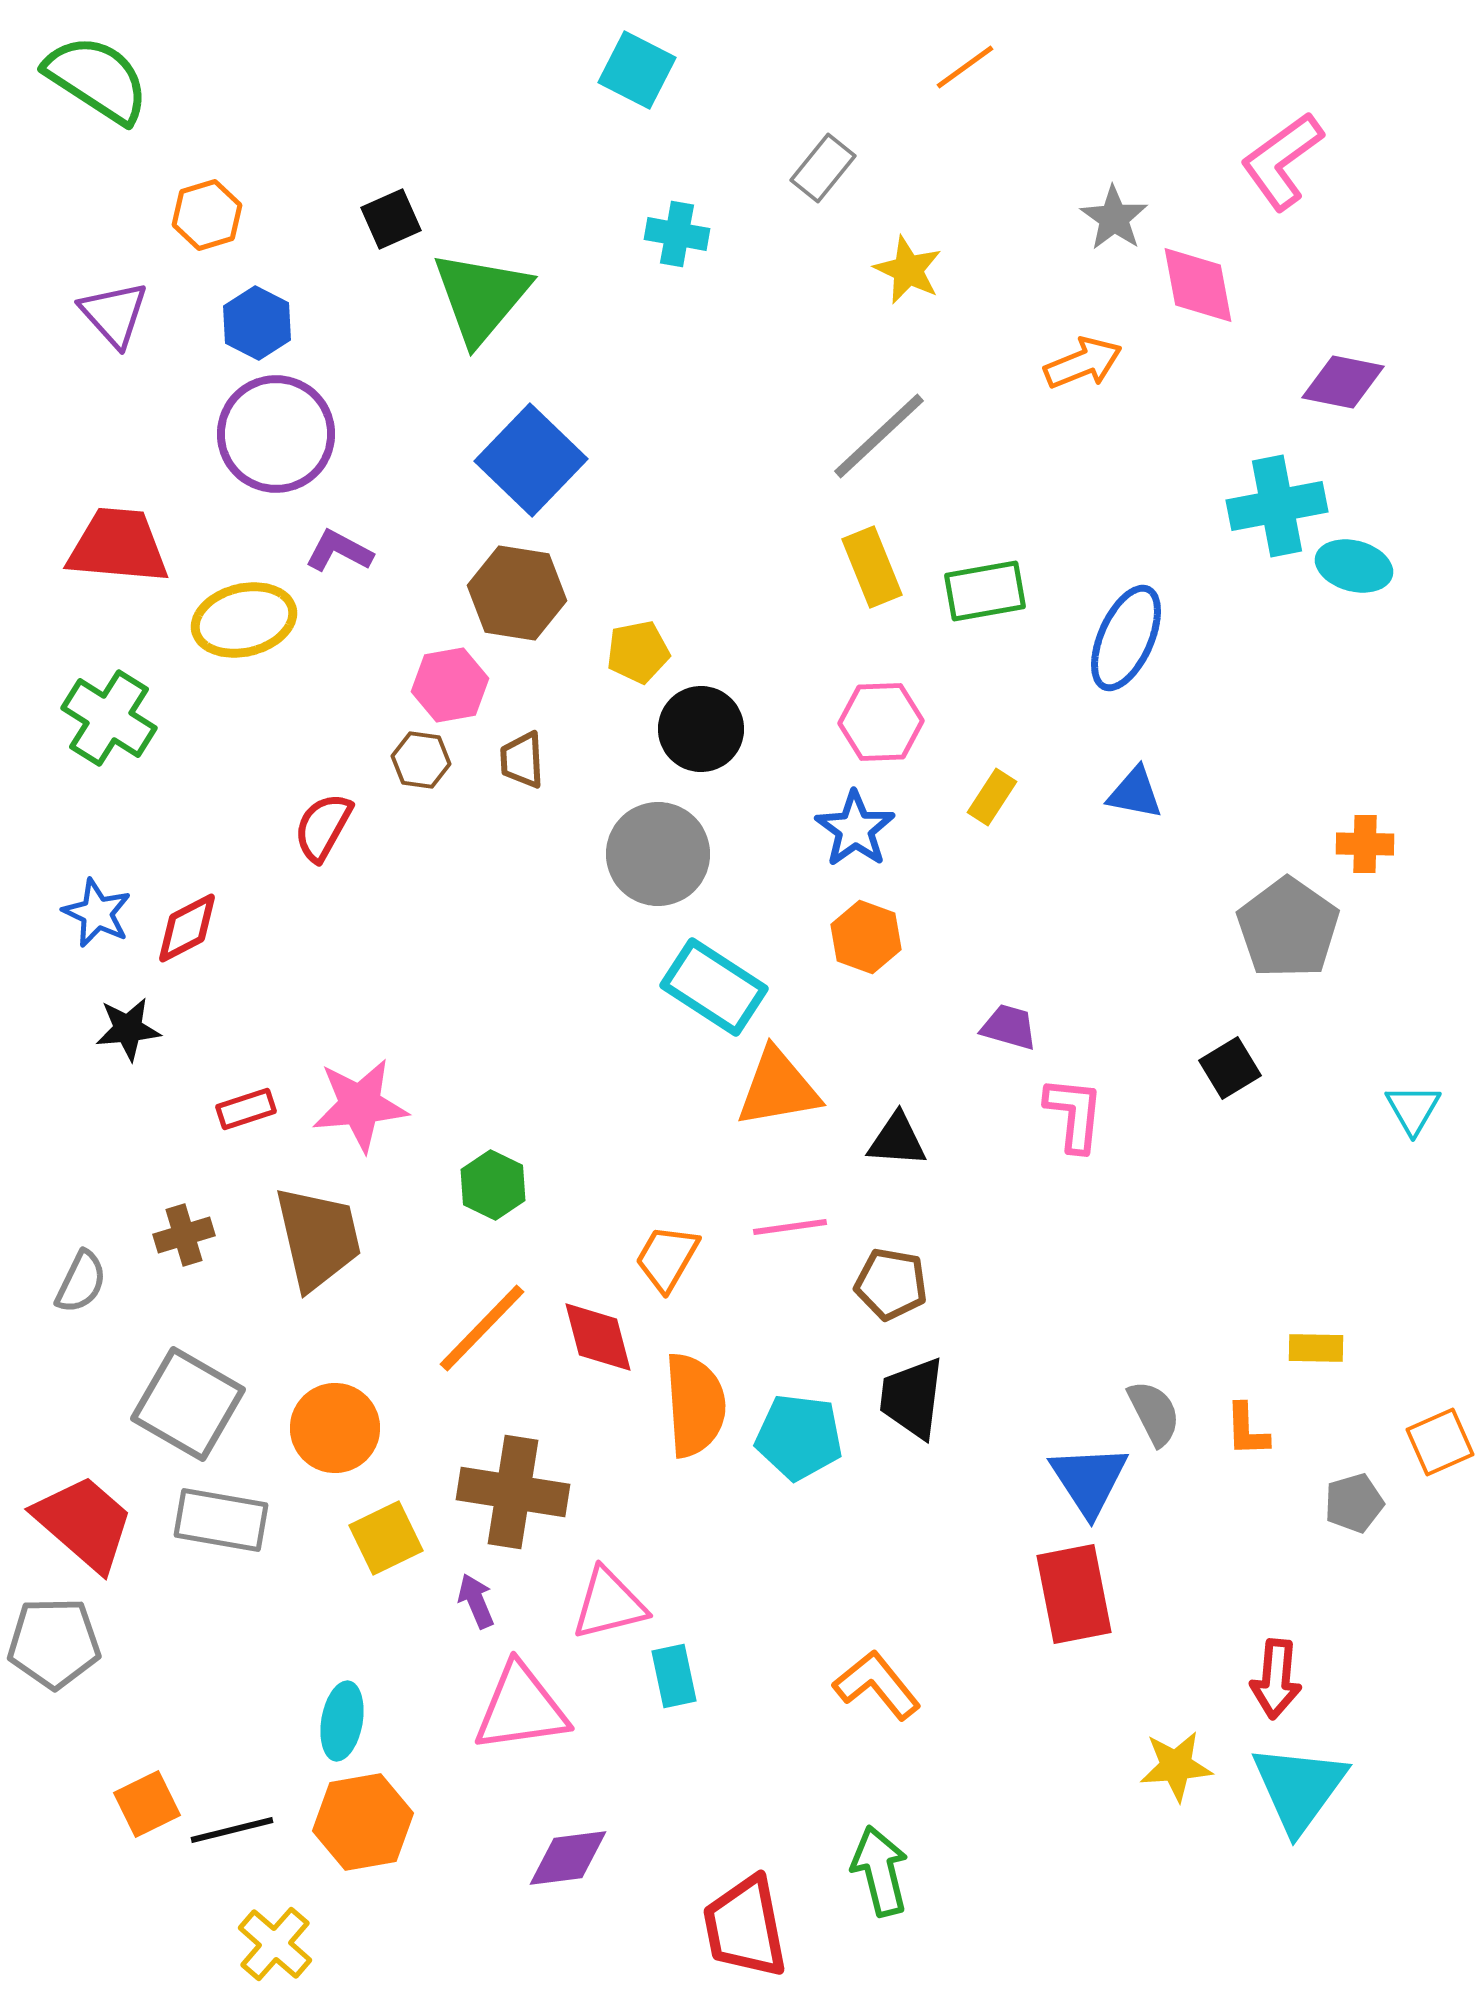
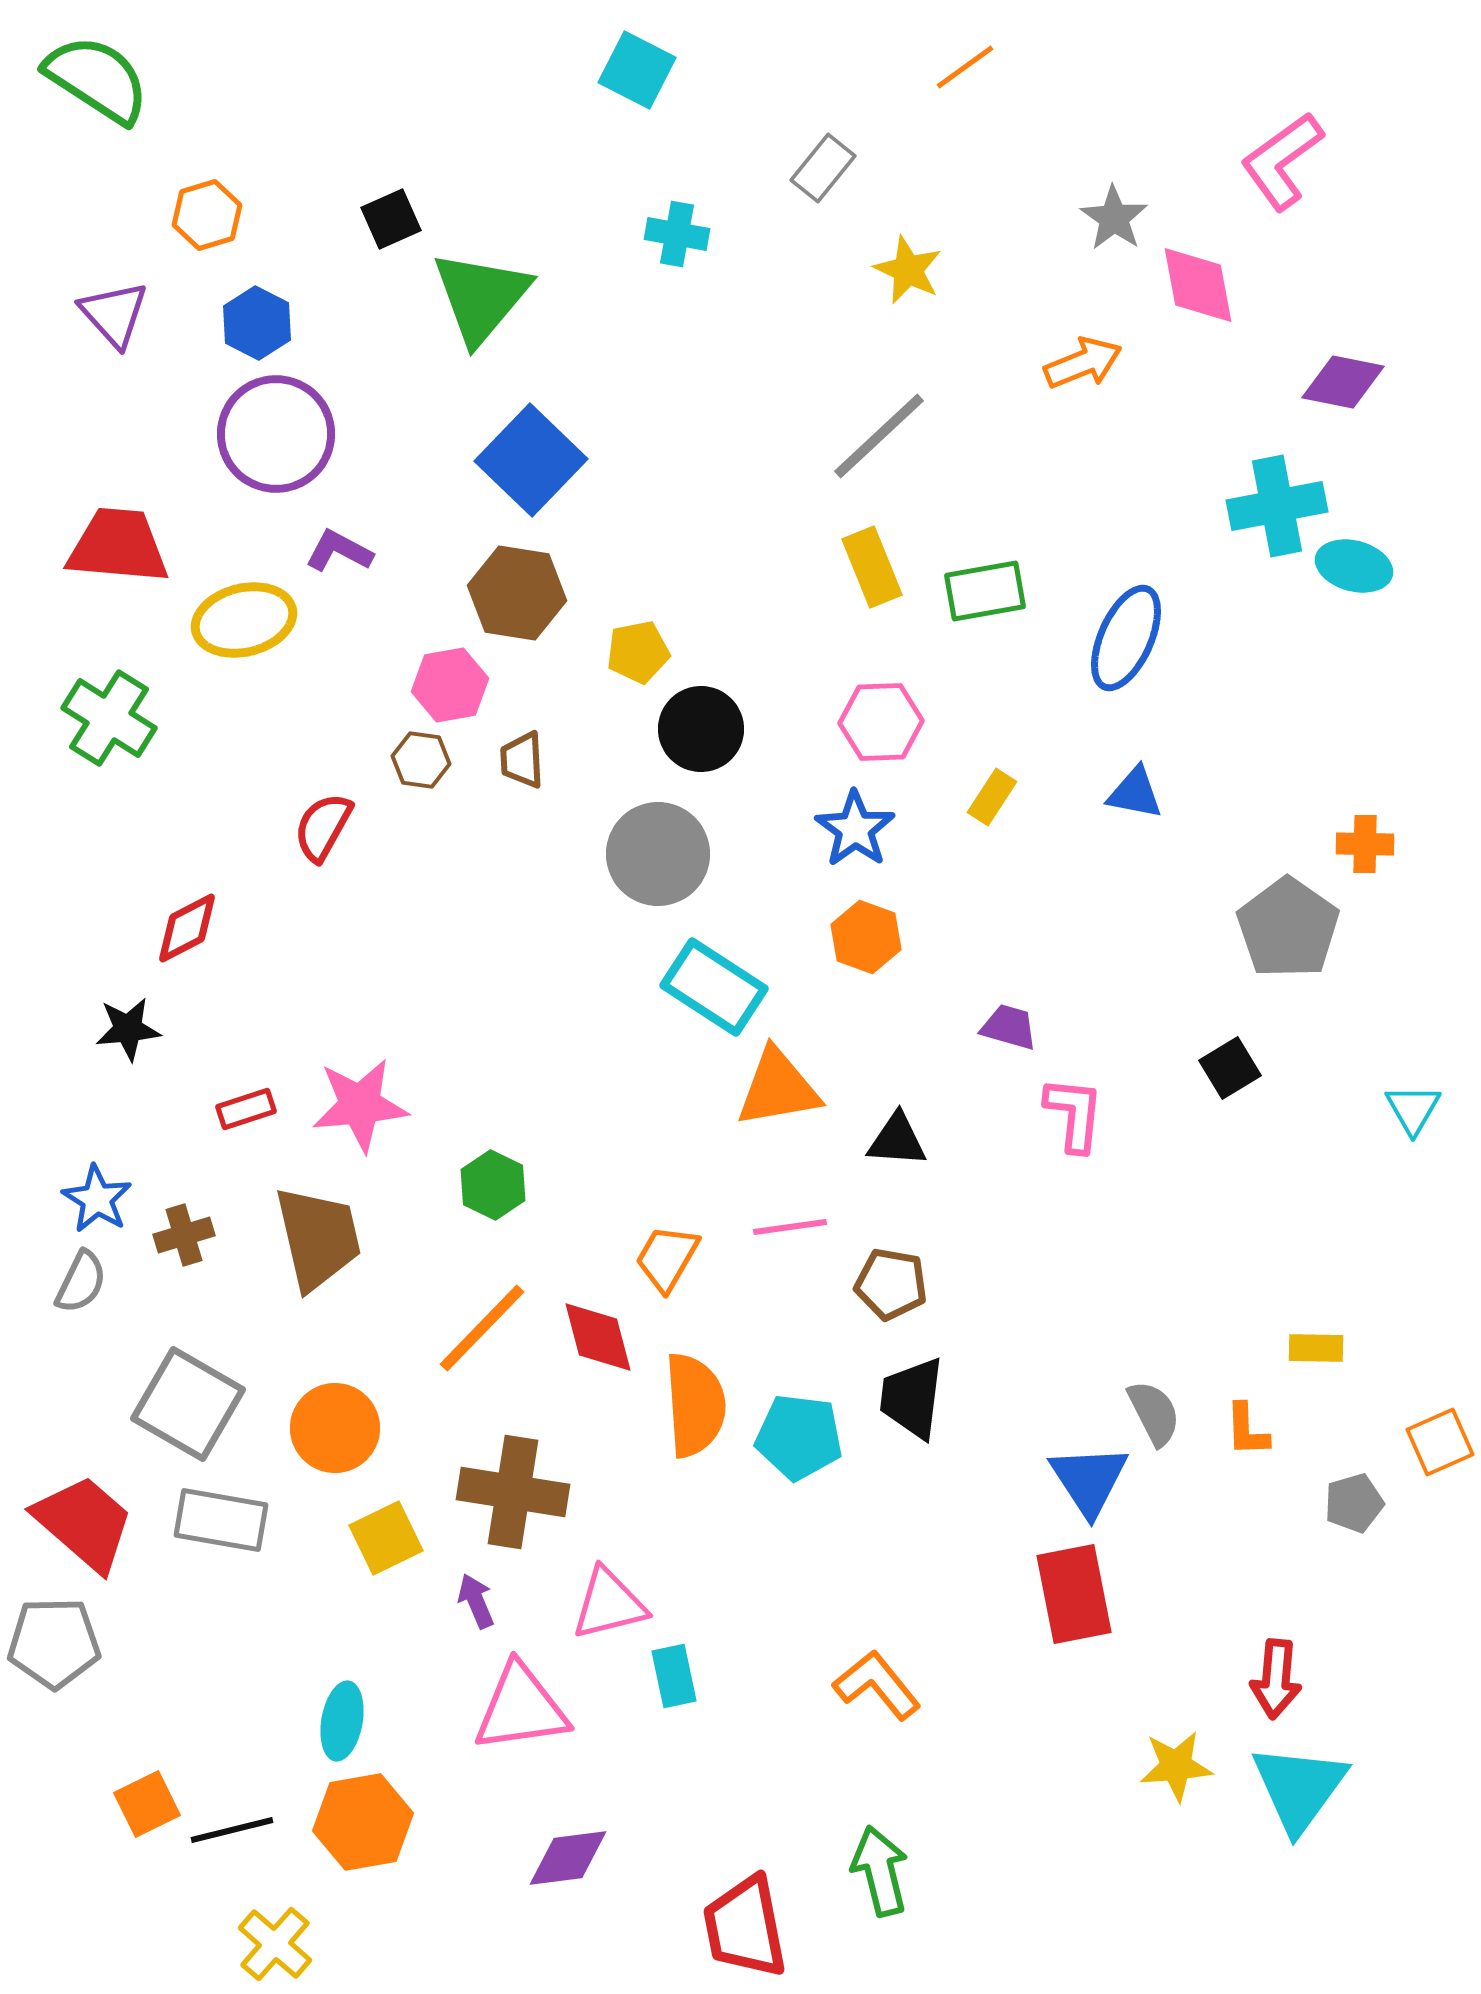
blue star at (97, 913): moved 286 px down; rotated 6 degrees clockwise
